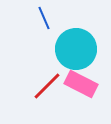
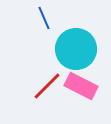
pink rectangle: moved 2 px down
